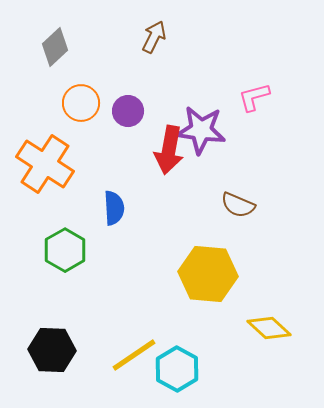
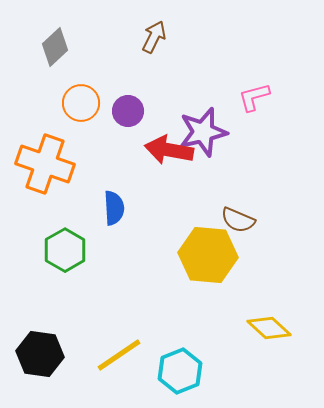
purple star: moved 2 px right, 2 px down; rotated 21 degrees counterclockwise
red arrow: rotated 90 degrees clockwise
orange cross: rotated 14 degrees counterclockwise
brown semicircle: moved 15 px down
yellow hexagon: moved 19 px up
black hexagon: moved 12 px left, 4 px down; rotated 6 degrees clockwise
yellow line: moved 15 px left
cyan hexagon: moved 3 px right, 2 px down; rotated 9 degrees clockwise
